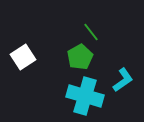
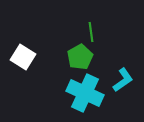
green line: rotated 30 degrees clockwise
white square: rotated 25 degrees counterclockwise
cyan cross: moved 3 px up; rotated 9 degrees clockwise
